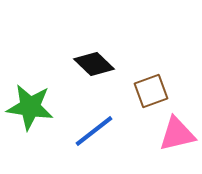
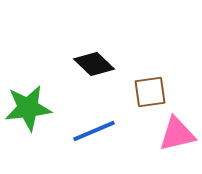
brown square: moved 1 px left, 1 px down; rotated 12 degrees clockwise
green star: moved 2 px left, 1 px down; rotated 15 degrees counterclockwise
blue line: rotated 15 degrees clockwise
